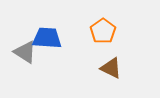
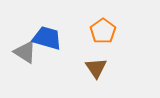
blue trapezoid: rotated 12 degrees clockwise
brown triangle: moved 15 px left; rotated 30 degrees clockwise
